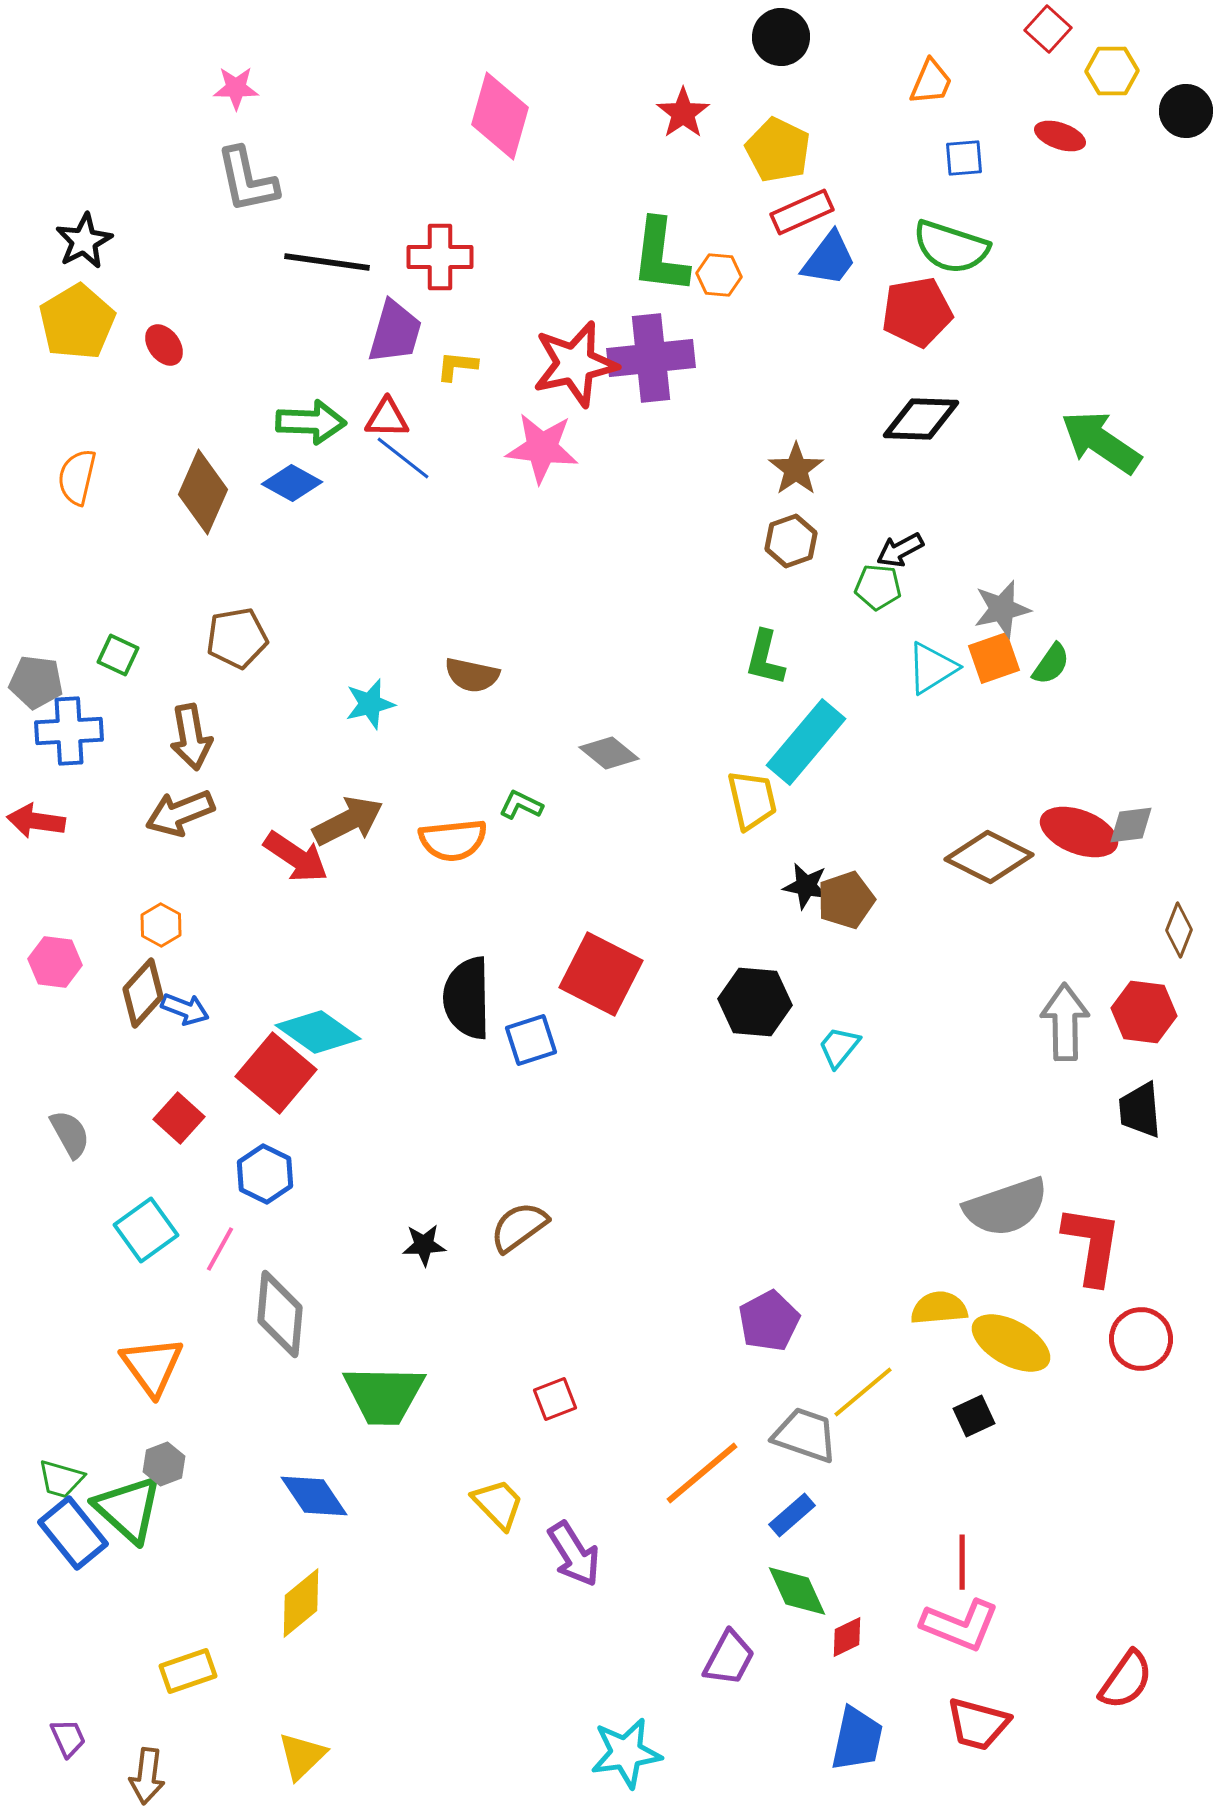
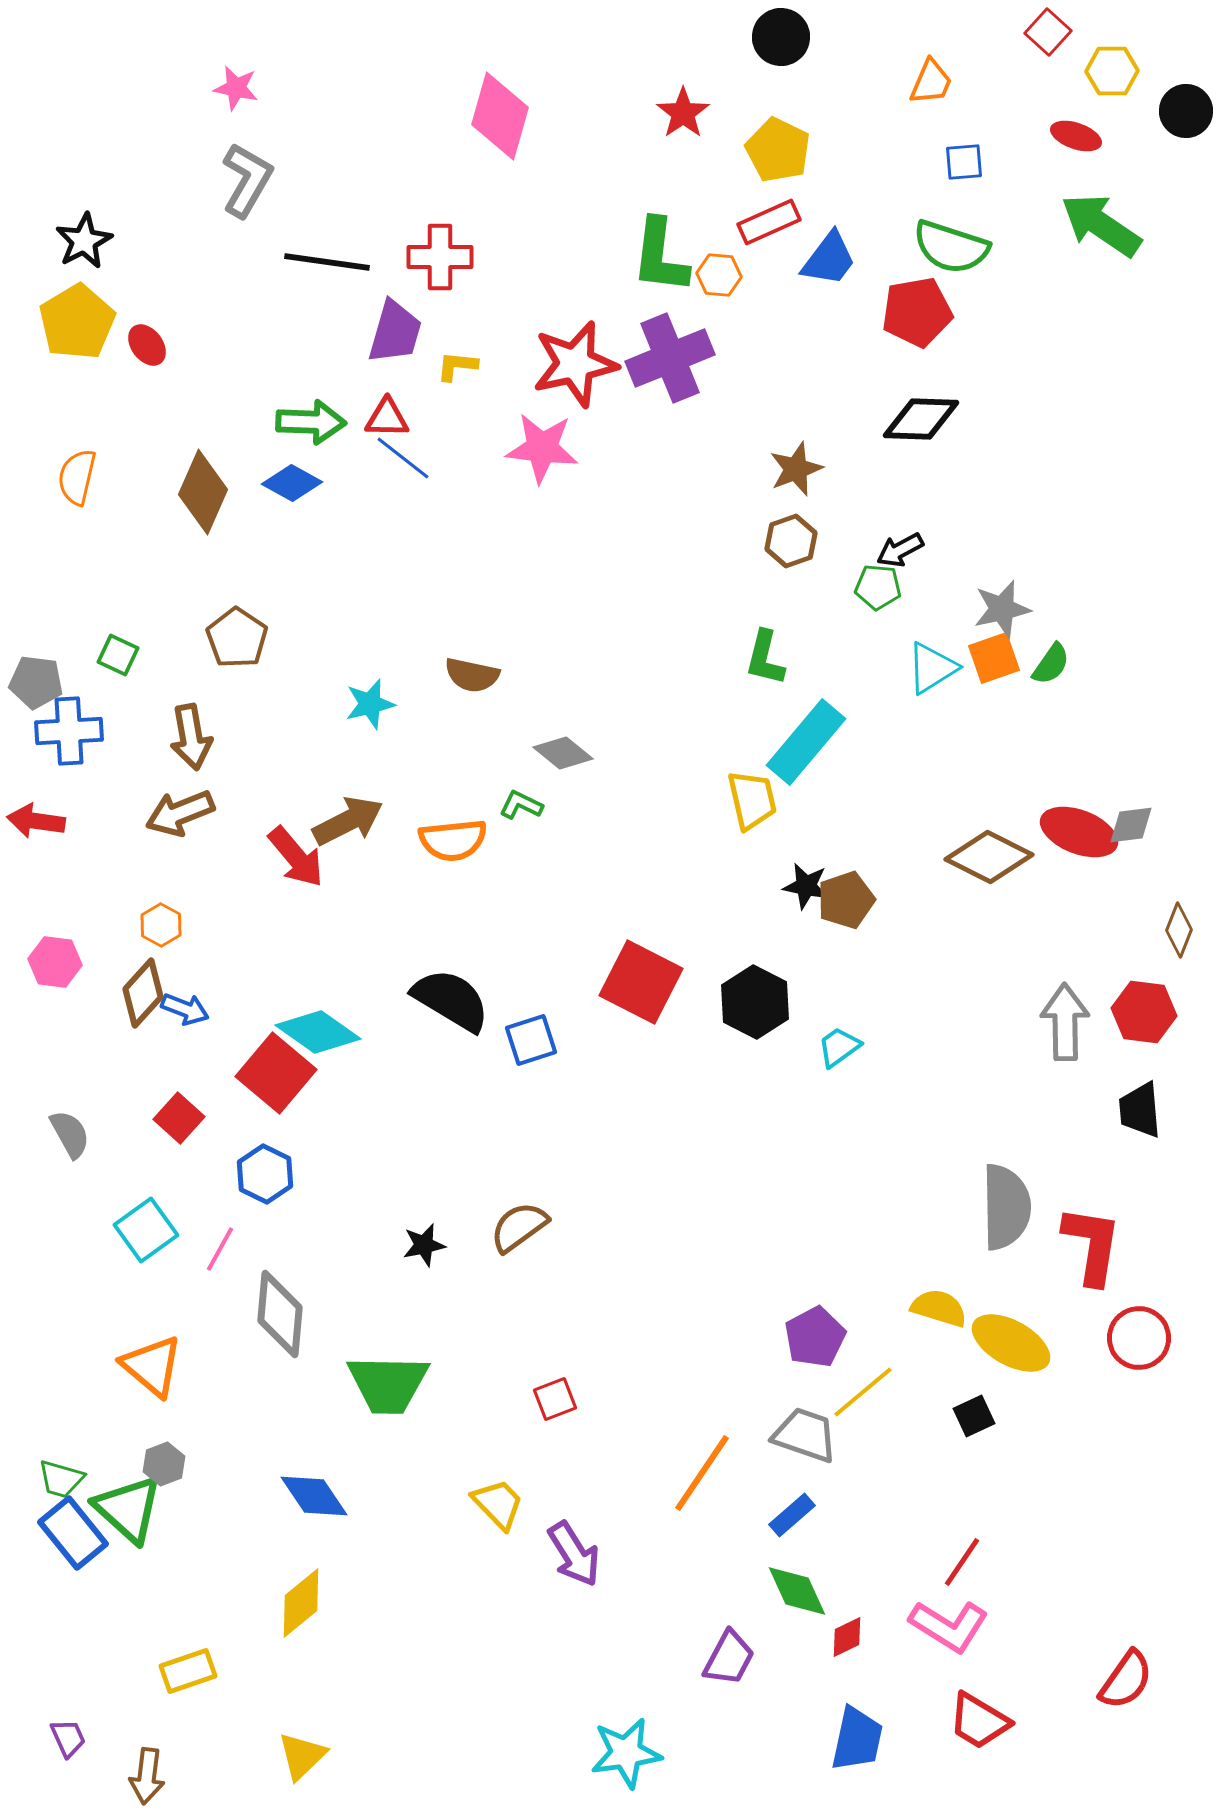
red square at (1048, 29): moved 3 px down
pink star at (236, 88): rotated 12 degrees clockwise
red ellipse at (1060, 136): moved 16 px right
blue square at (964, 158): moved 4 px down
gray L-shape at (247, 180): rotated 138 degrees counterclockwise
red rectangle at (802, 212): moved 33 px left, 10 px down
red ellipse at (164, 345): moved 17 px left
purple cross at (651, 358): moved 19 px right; rotated 16 degrees counterclockwise
green arrow at (1101, 442): moved 217 px up
brown star at (796, 469): rotated 14 degrees clockwise
brown pentagon at (237, 638): rotated 28 degrees counterclockwise
gray diamond at (609, 753): moved 46 px left
red arrow at (296, 857): rotated 16 degrees clockwise
red square at (601, 974): moved 40 px right, 8 px down
black semicircle at (467, 998): moved 16 px left, 2 px down; rotated 122 degrees clockwise
black hexagon at (755, 1002): rotated 22 degrees clockwise
cyan trapezoid at (839, 1047): rotated 15 degrees clockwise
gray semicircle at (1006, 1207): rotated 72 degrees counterclockwise
black star at (424, 1245): rotated 9 degrees counterclockwise
yellow semicircle at (939, 1308): rotated 22 degrees clockwise
purple pentagon at (769, 1321): moved 46 px right, 16 px down
red circle at (1141, 1339): moved 2 px left, 1 px up
orange triangle at (152, 1366): rotated 14 degrees counterclockwise
green trapezoid at (384, 1395): moved 4 px right, 11 px up
orange line at (702, 1473): rotated 16 degrees counterclockwise
red line at (962, 1562): rotated 34 degrees clockwise
pink L-shape at (960, 1625): moved 11 px left, 1 px down; rotated 10 degrees clockwise
red trapezoid at (978, 1724): moved 1 px right, 3 px up; rotated 16 degrees clockwise
